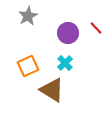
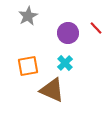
orange square: rotated 15 degrees clockwise
brown triangle: rotated 8 degrees counterclockwise
